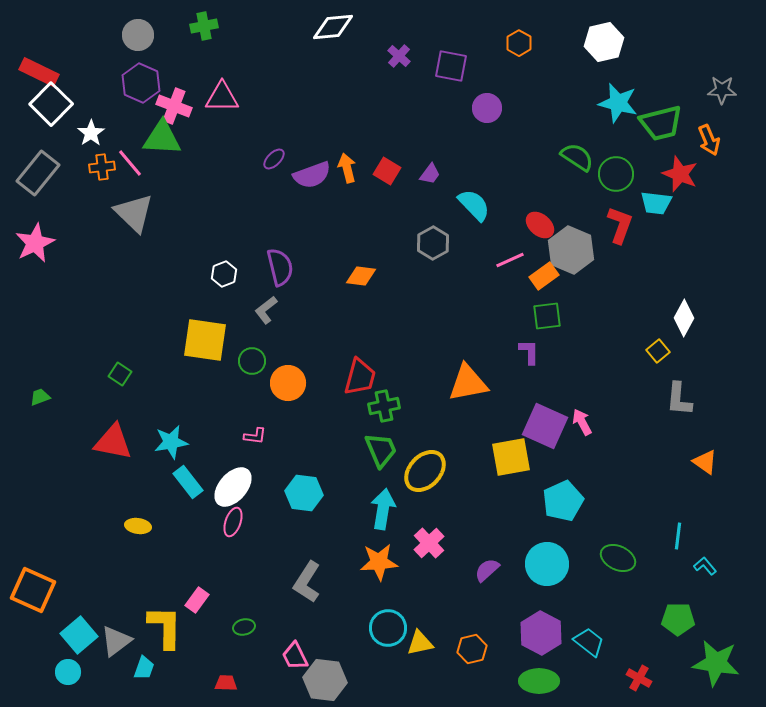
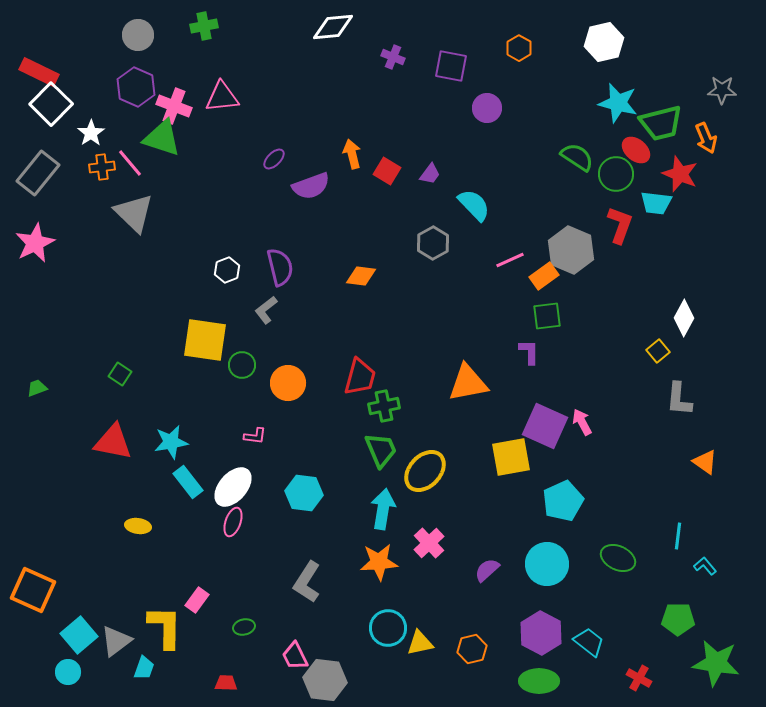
orange hexagon at (519, 43): moved 5 px down
purple cross at (399, 56): moved 6 px left, 1 px down; rotated 20 degrees counterclockwise
purple hexagon at (141, 83): moved 5 px left, 4 px down
pink triangle at (222, 97): rotated 6 degrees counterclockwise
green triangle at (162, 138): rotated 15 degrees clockwise
orange arrow at (709, 140): moved 3 px left, 2 px up
orange arrow at (347, 168): moved 5 px right, 14 px up
purple semicircle at (312, 175): moved 1 px left, 11 px down
red ellipse at (540, 225): moved 96 px right, 75 px up
white hexagon at (224, 274): moved 3 px right, 4 px up
green circle at (252, 361): moved 10 px left, 4 px down
green trapezoid at (40, 397): moved 3 px left, 9 px up
